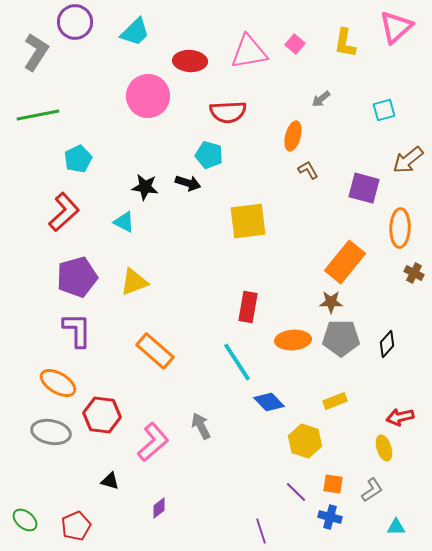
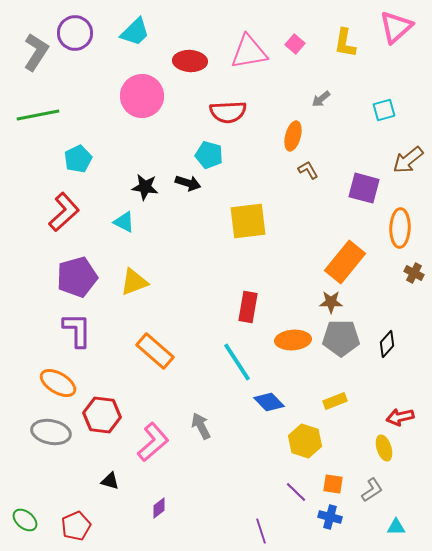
purple circle at (75, 22): moved 11 px down
pink circle at (148, 96): moved 6 px left
